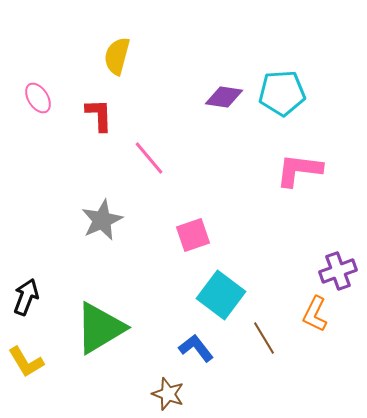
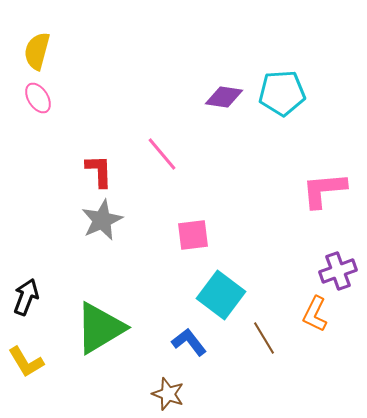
yellow semicircle: moved 80 px left, 5 px up
red L-shape: moved 56 px down
pink line: moved 13 px right, 4 px up
pink L-shape: moved 25 px right, 20 px down; rotated 12 degrees counterclockwise
pink square: rotated 12 degrees clockwise
blue L-shape: moved 7 px left, 6 px up
